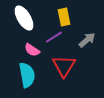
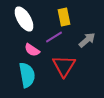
white ellipse: moved 1 px down
